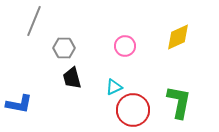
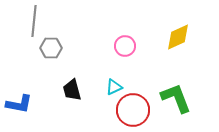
gray line: rotated 16 degrees counterclockwise
gray hexagon: moved 13 px left
black trapezoid: moved 12 px down
green L-shape: moved 3 px left, 4 px up; rotated 32 degrees counterclockwise
